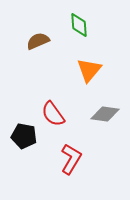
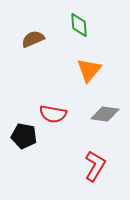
brown semicircle: moved 5 px left, 2 px up
red semicircle: rotated 44 degrees counterclockwise
red L-shape: moved 24 px right, 7 px down
